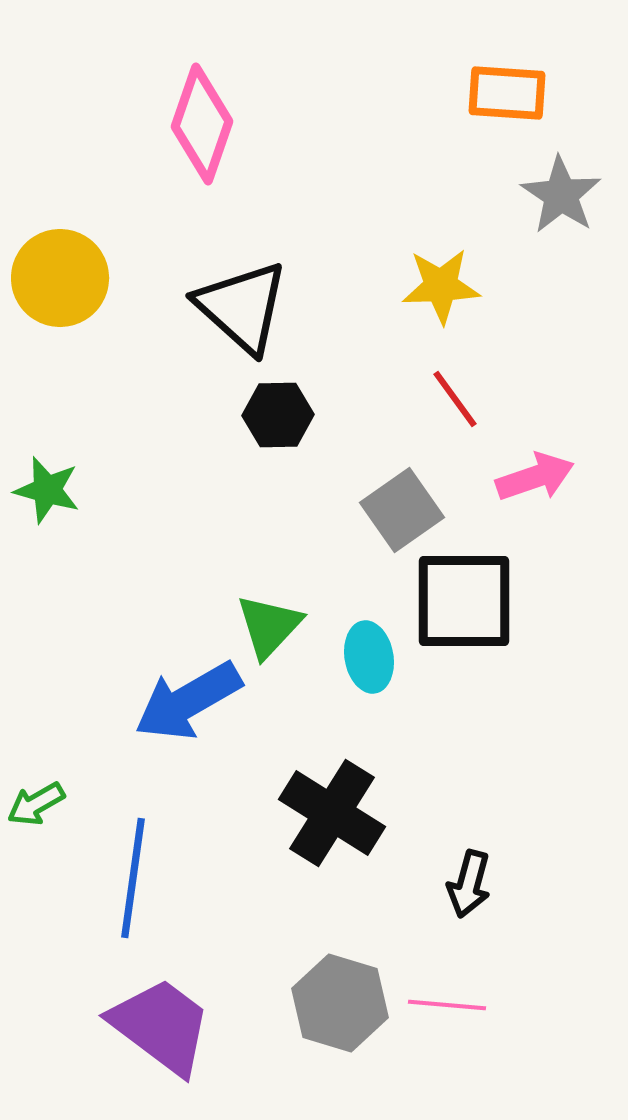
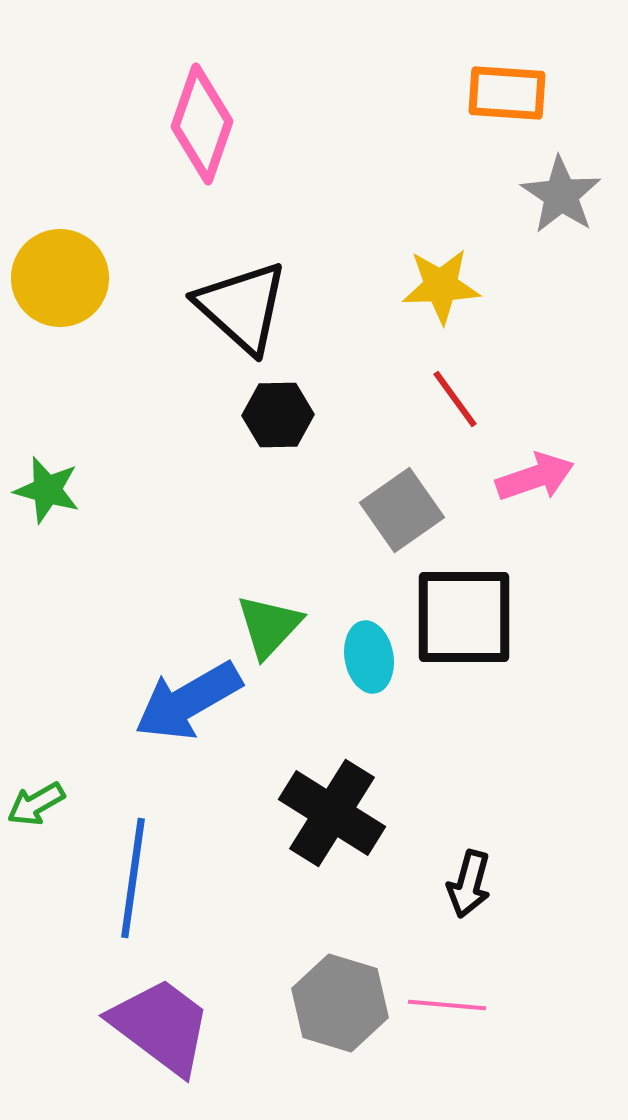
black square: moved 16 px down
